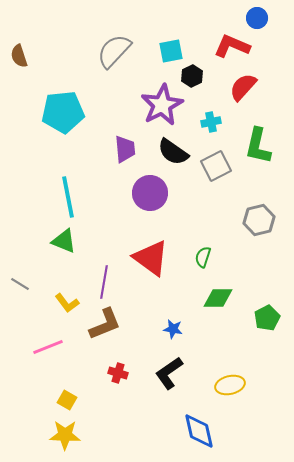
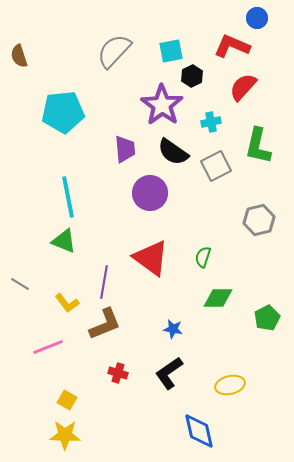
purple star: rotated 9 degrees counterclockwise
